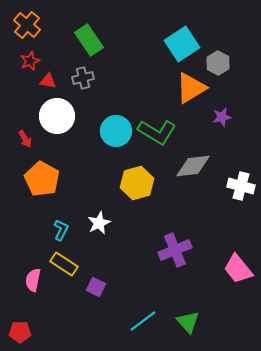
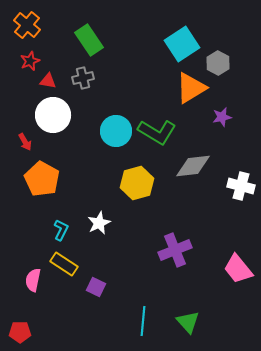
white circle: moved 4 px left, 1 px up
red arrow: moved 3 px down
cyan line: rotated 48 degrees counterclockwise
